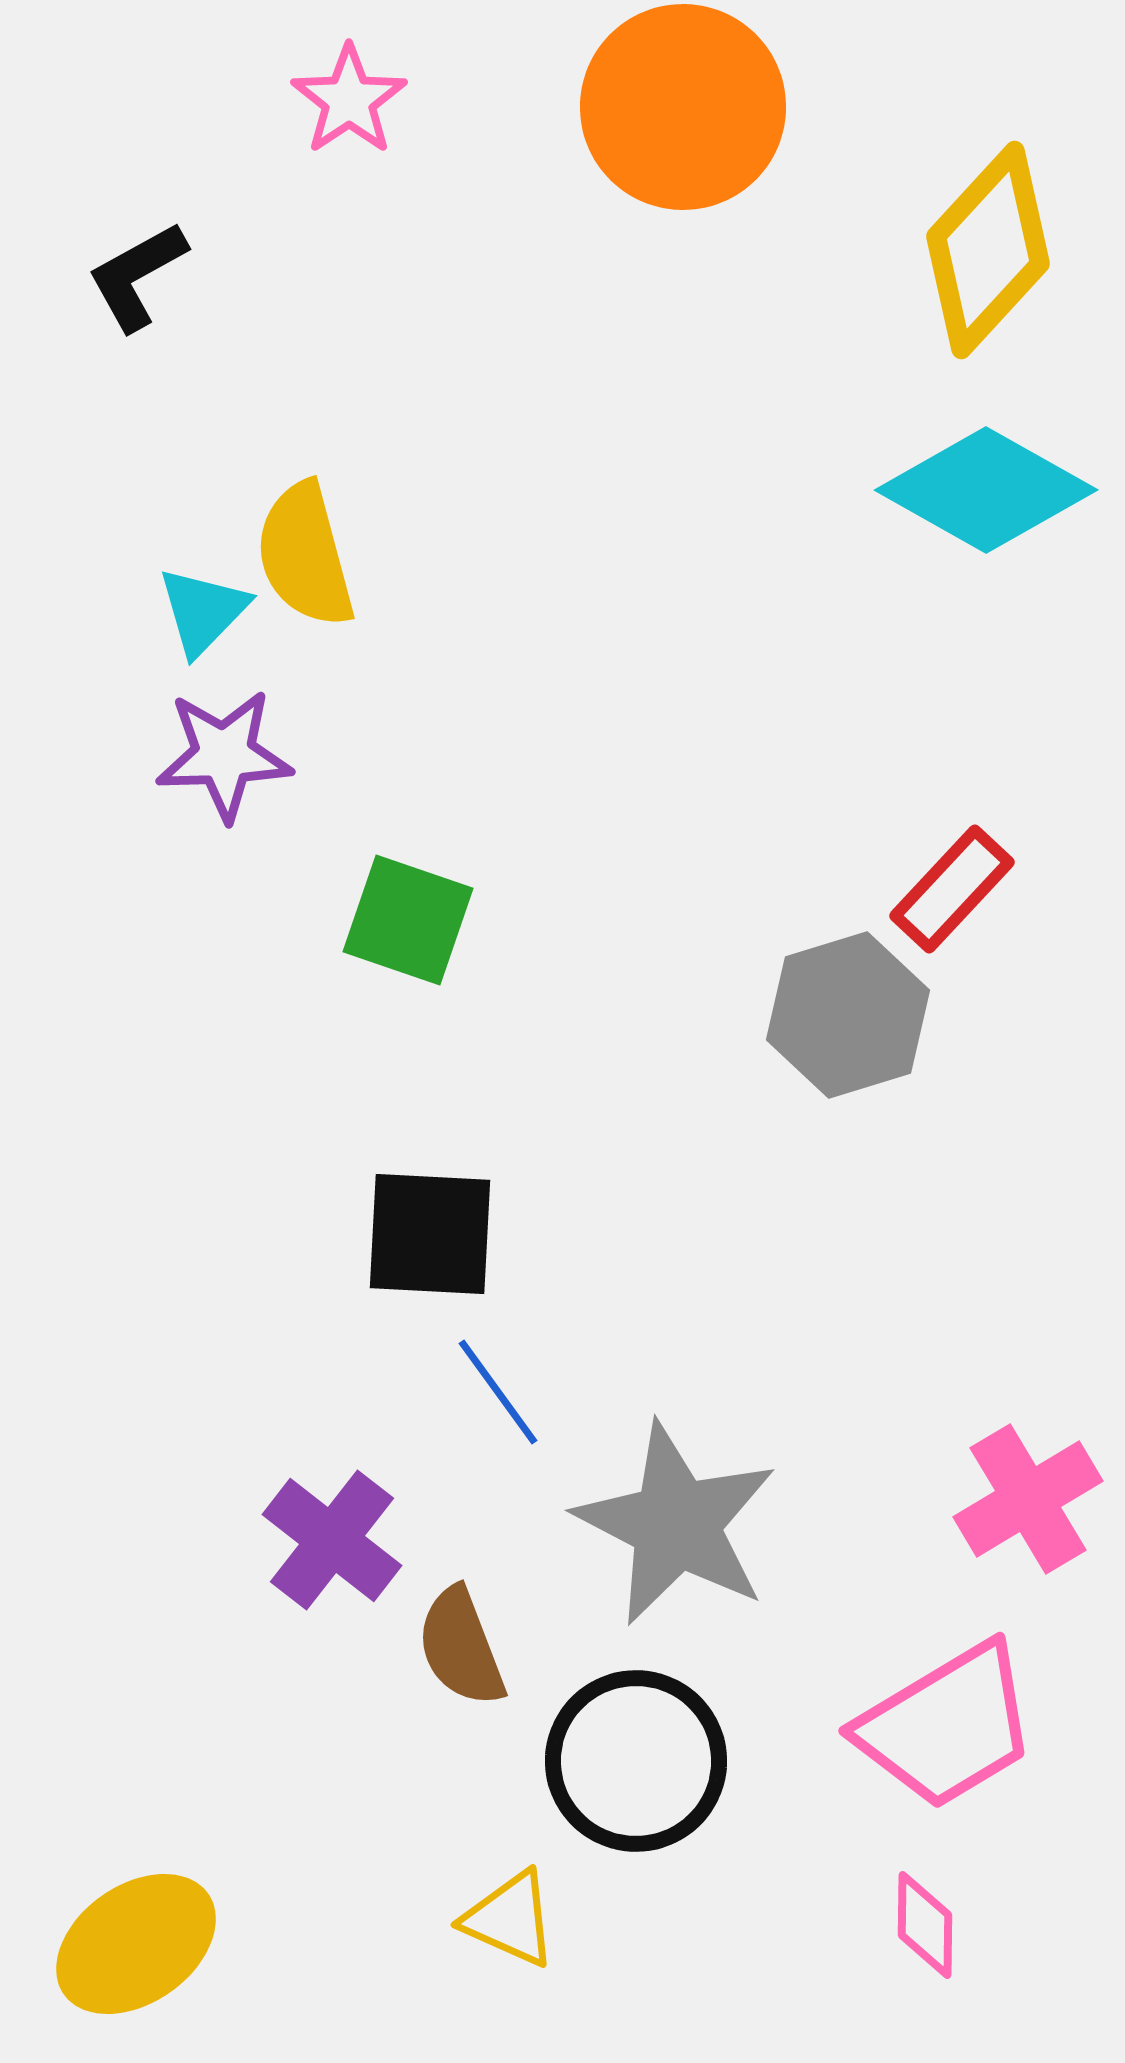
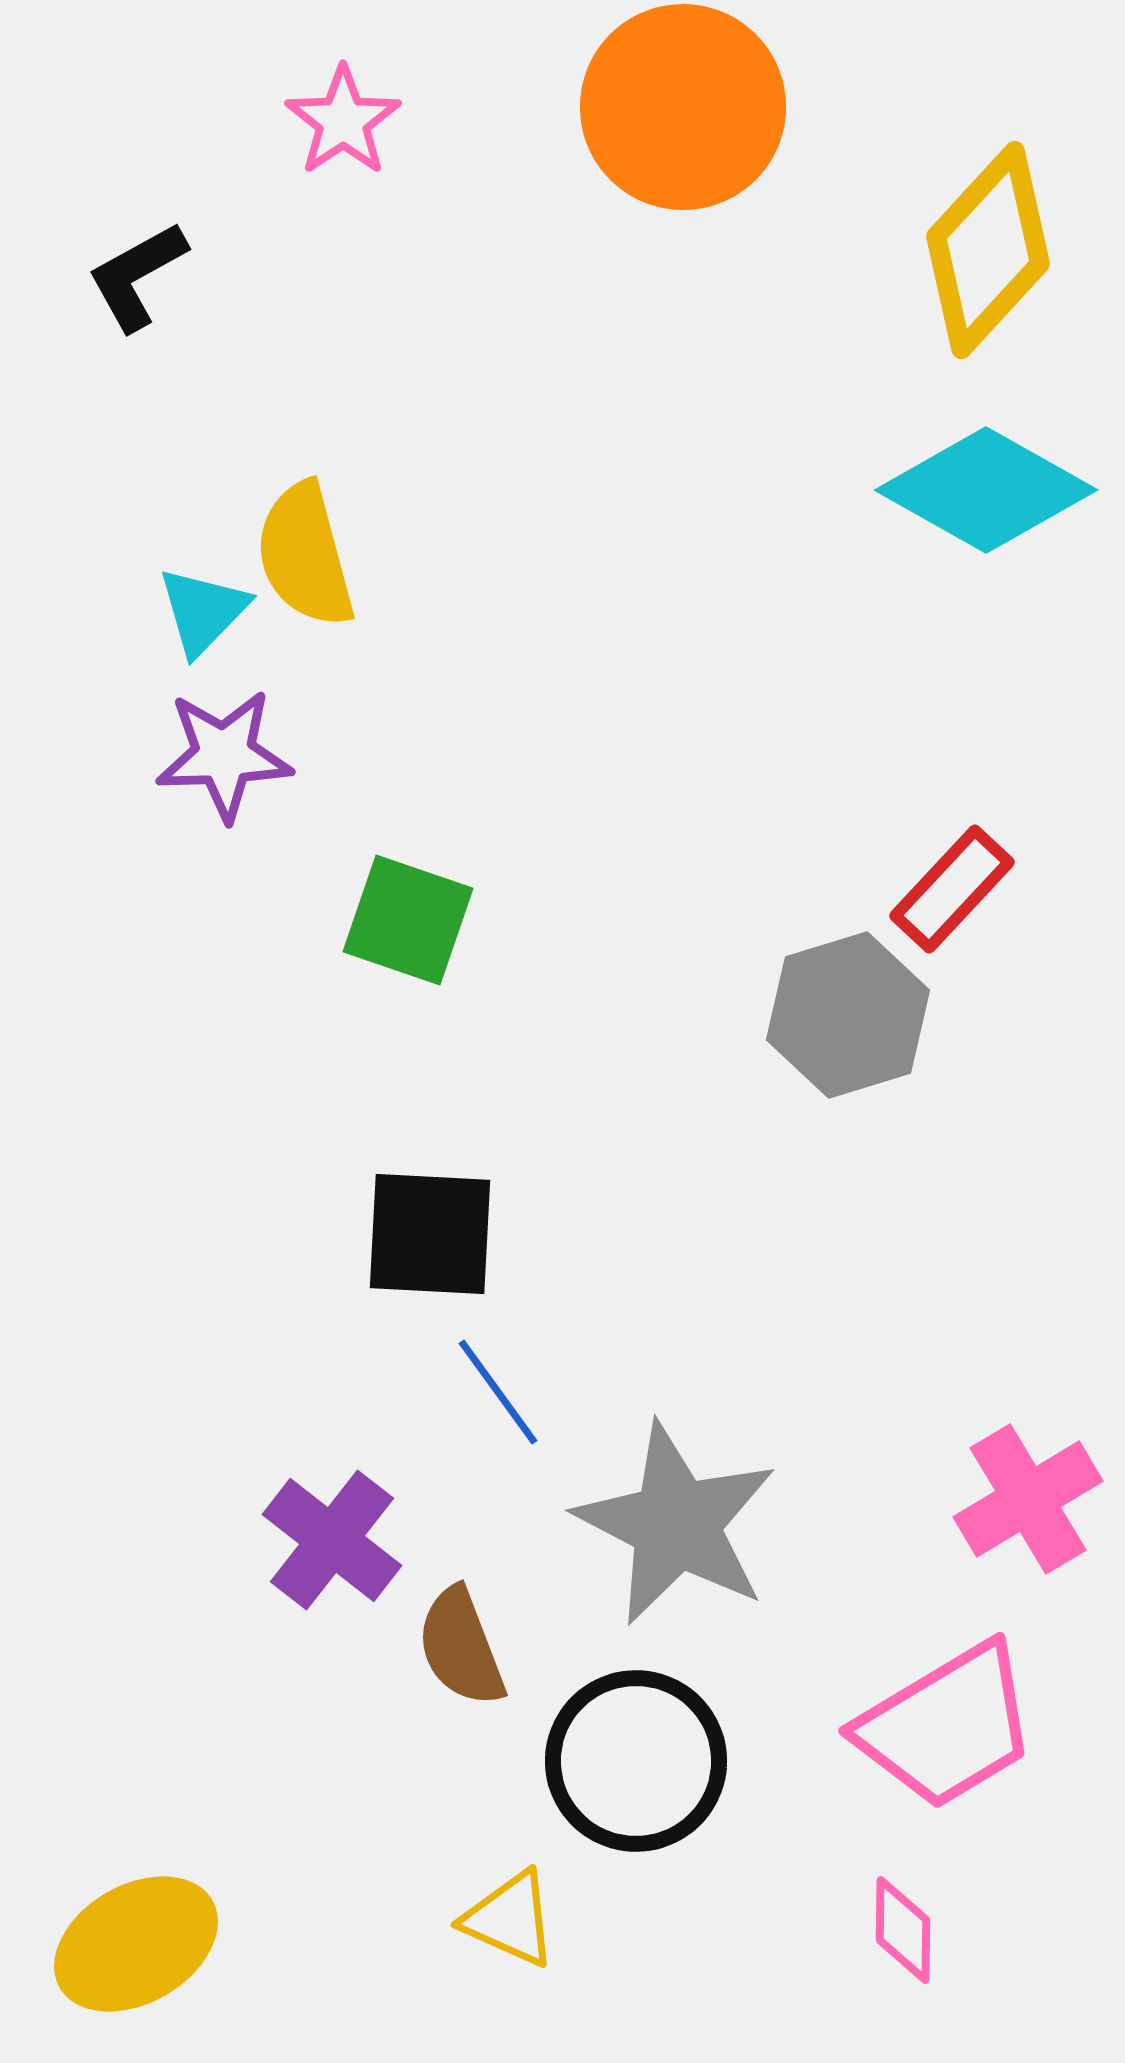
pink star: moved 6 px left, 21 px down
pink diamond: moved 22 px left, 5 px down
yellow ellipse: rotated 5 degrees clockwise
